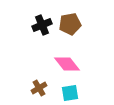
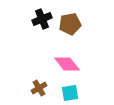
black cross: moved 6 px up
